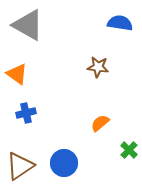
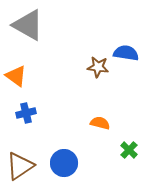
blue semicircle: moved 6 px right, 30 px down
orange triangle: moved 1 px left, 2 px down
orange semicircle: rotated 54 degrees clockwise
